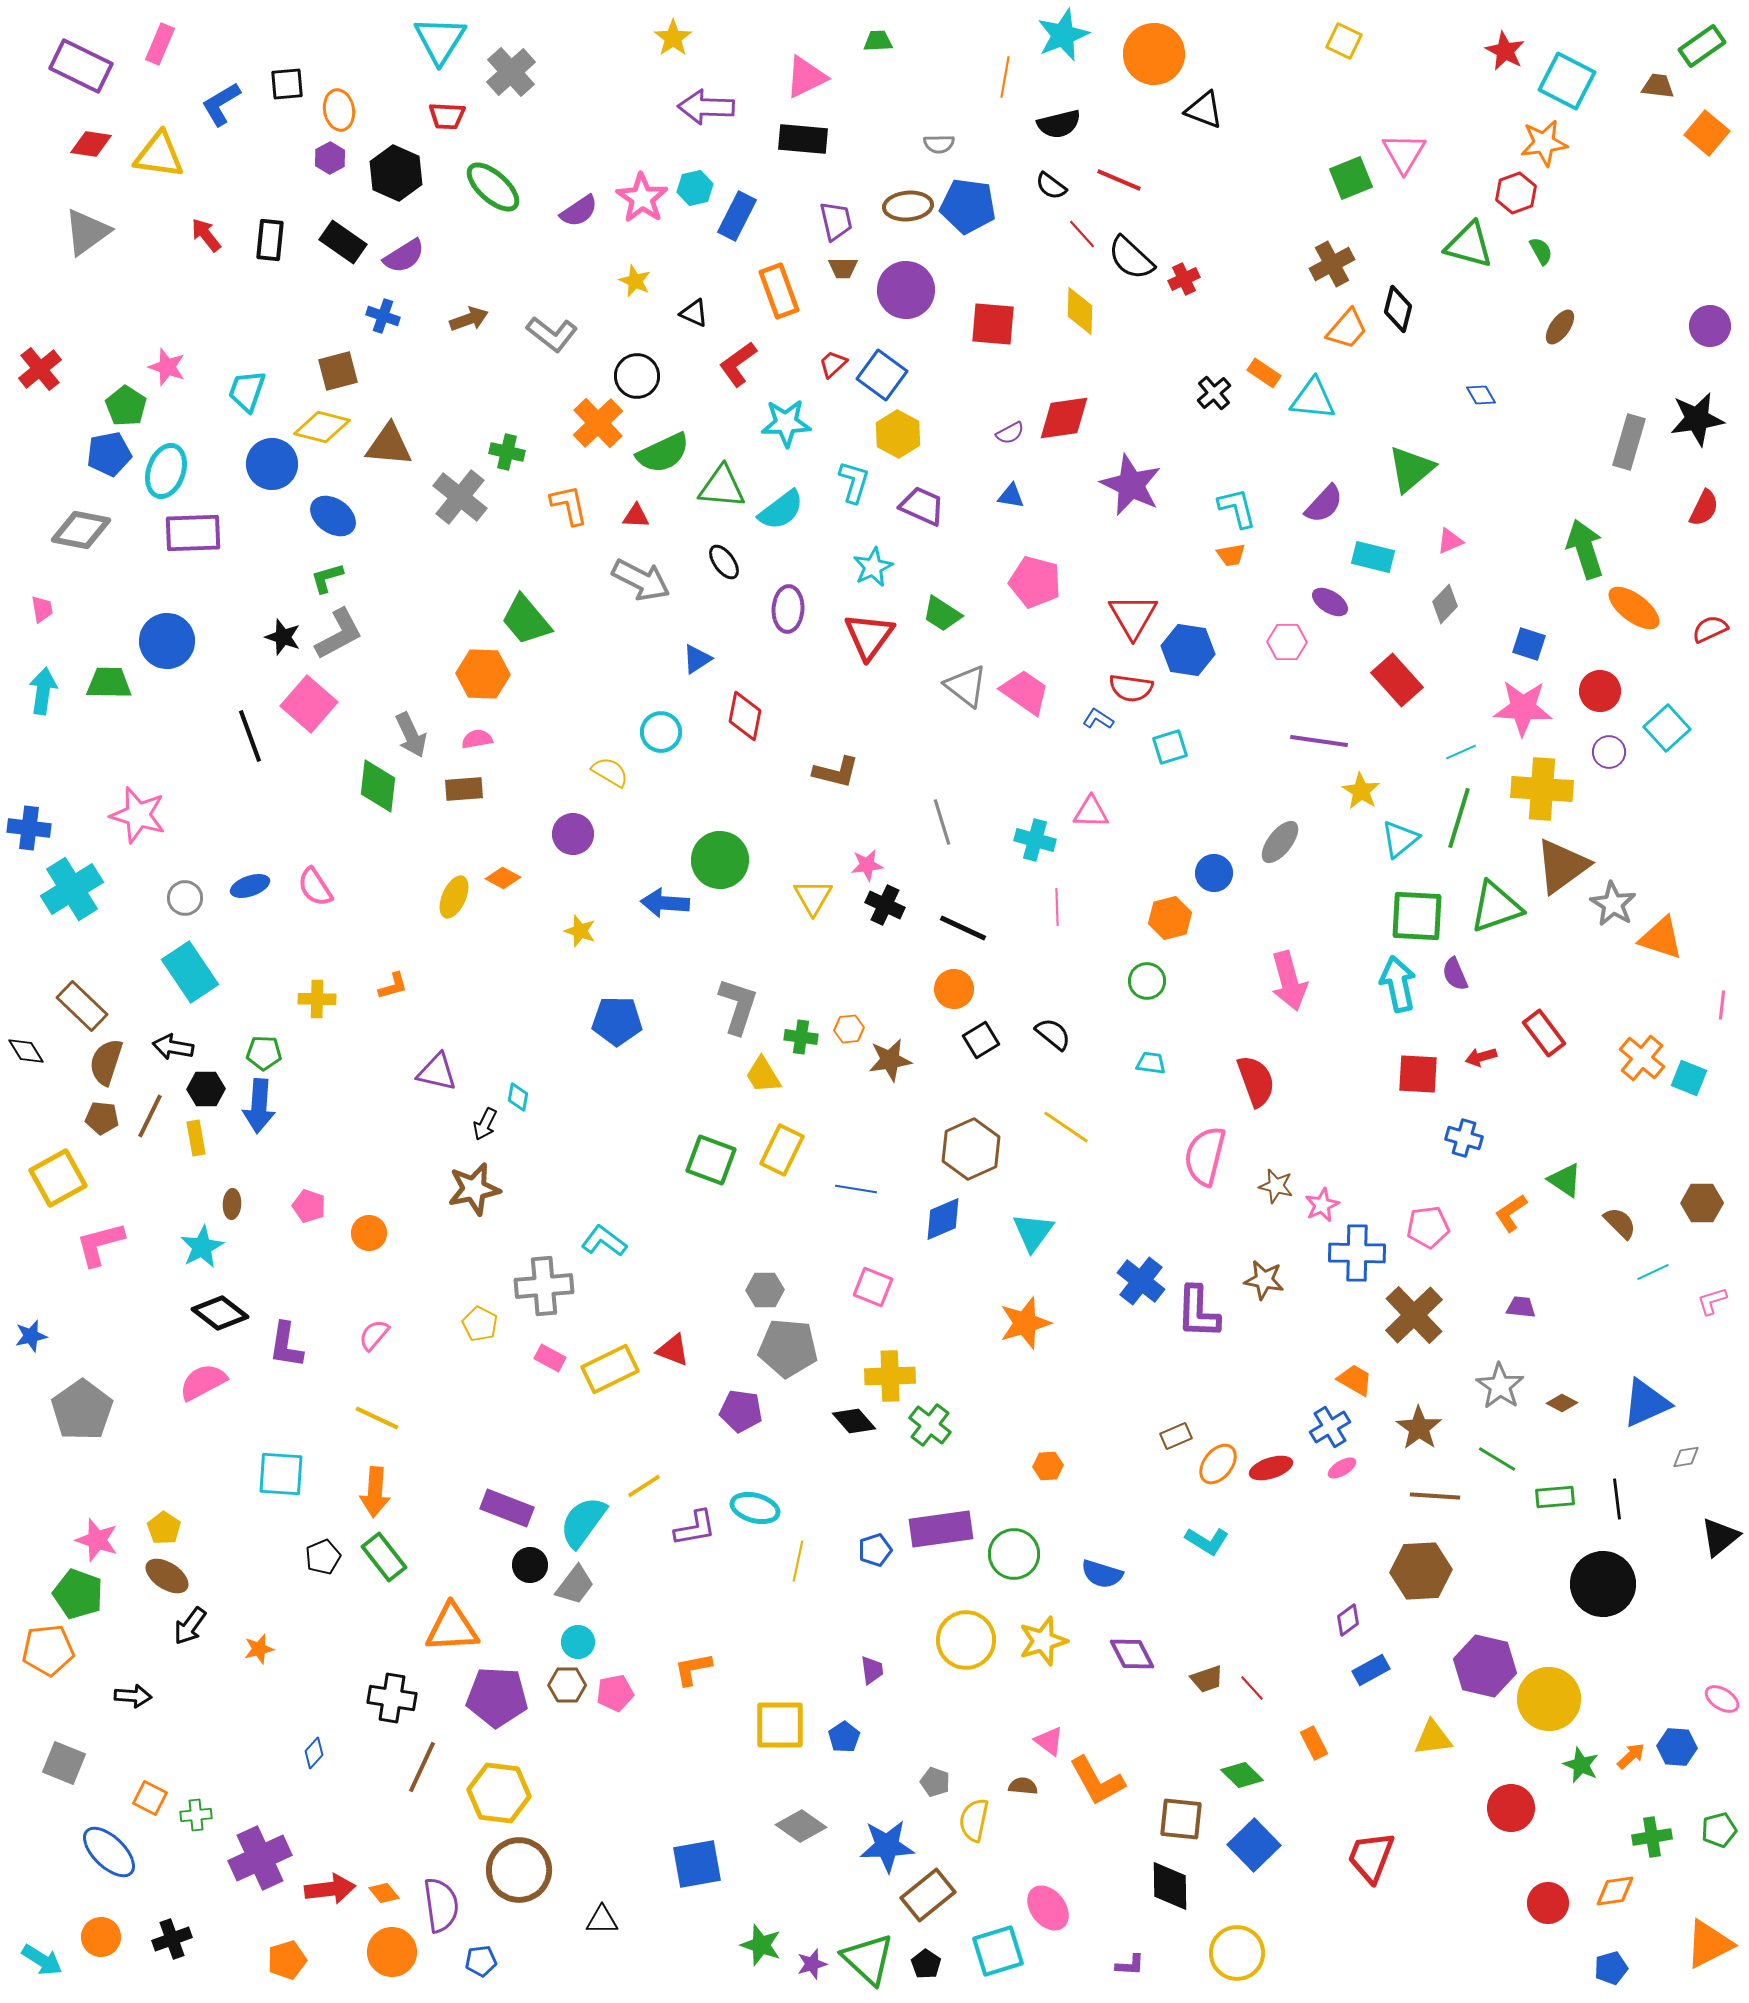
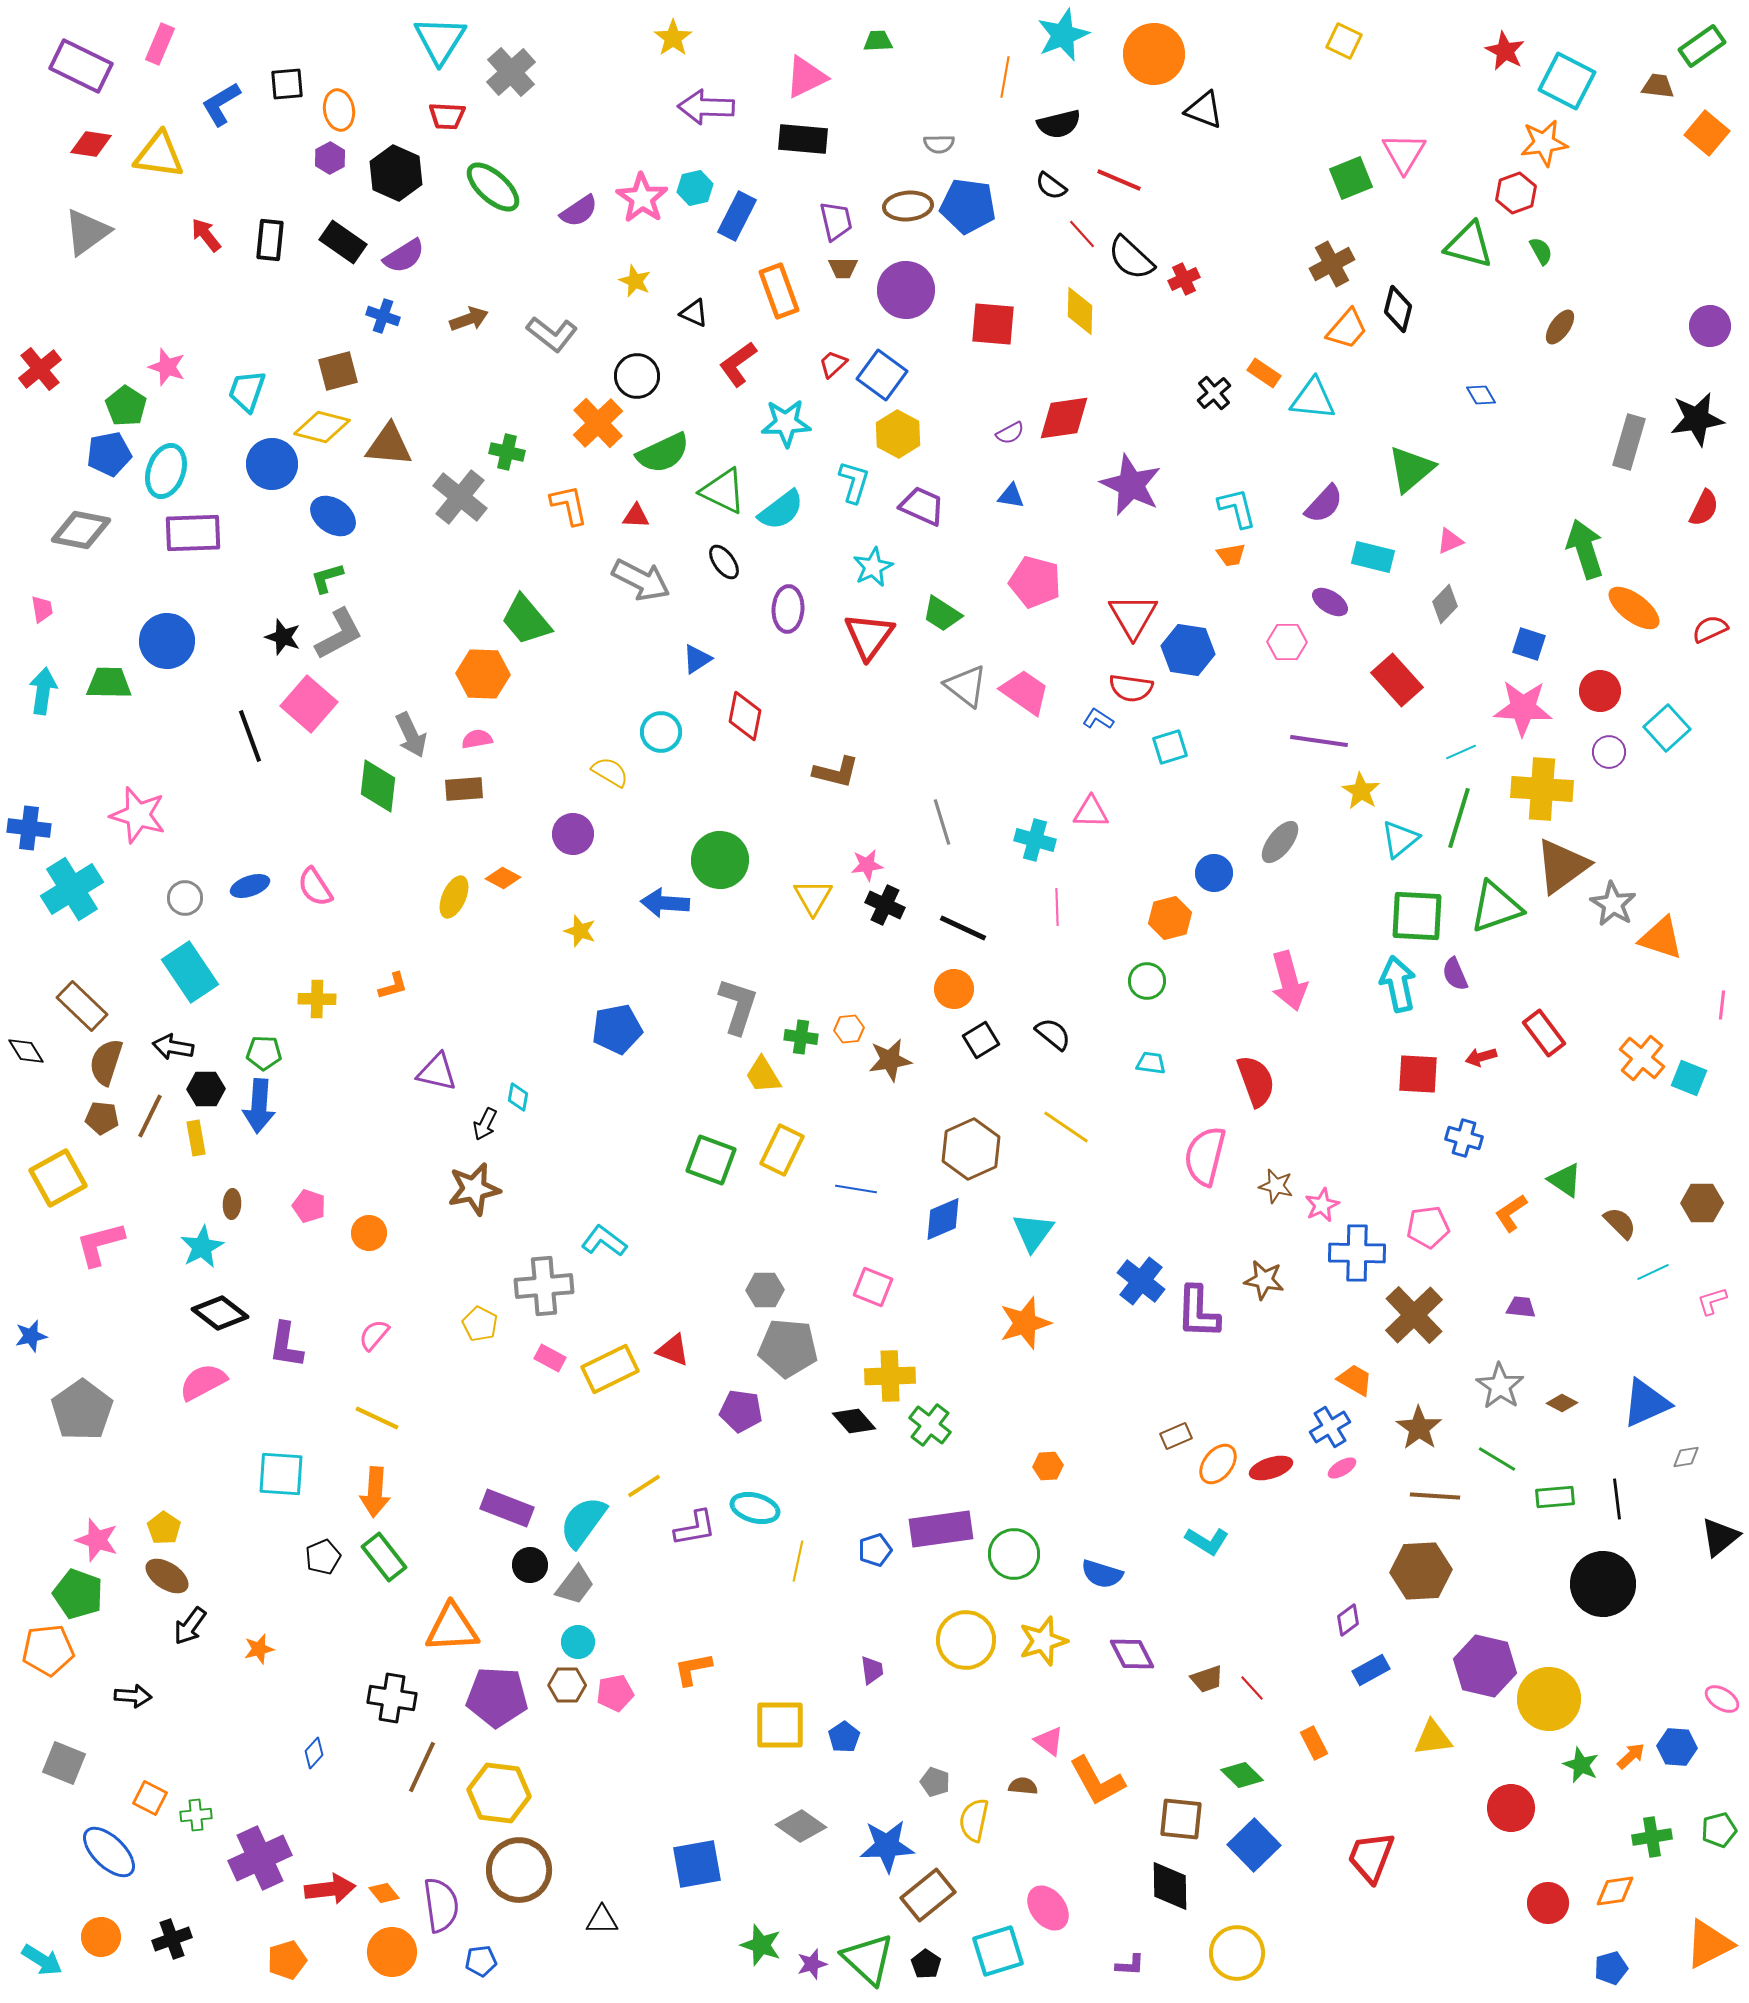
green triangle at (722, 487): moved 1 px right, 4 px down; rotated 21 degrees clockwise
blue pentagon at (617, 1021): moved 8 px down; rotated 12 degrees counterclockwise
